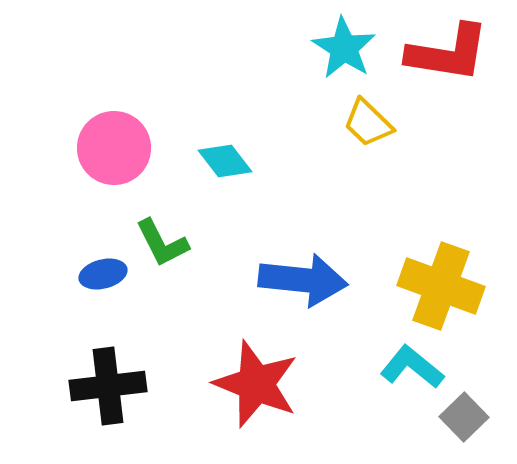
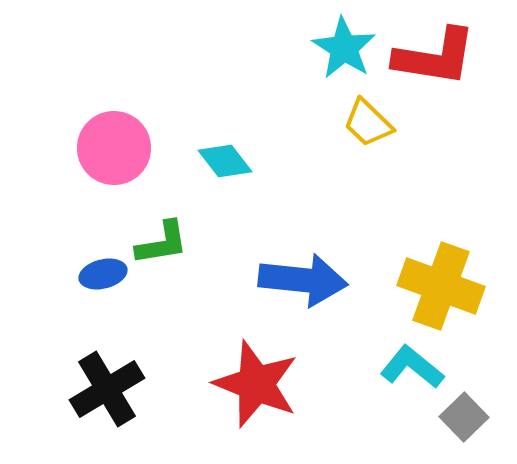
red L-shape: moved 13 px left, 4 px down
green L-shape: rotated 72 degrees counterclockwise
black cross: moved 1 px left, 3 px down; rotated 24 degrees counterclockwise
